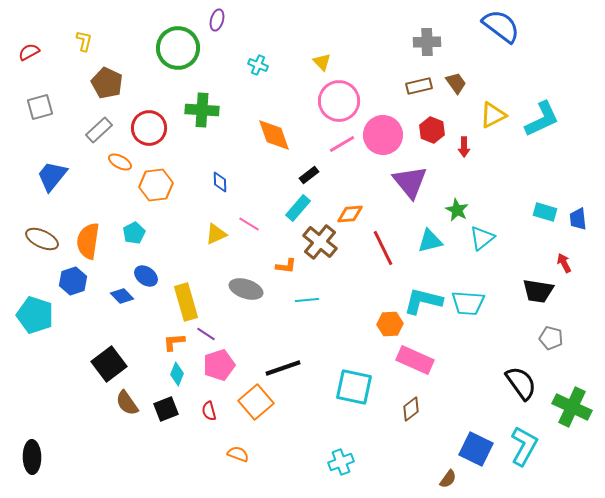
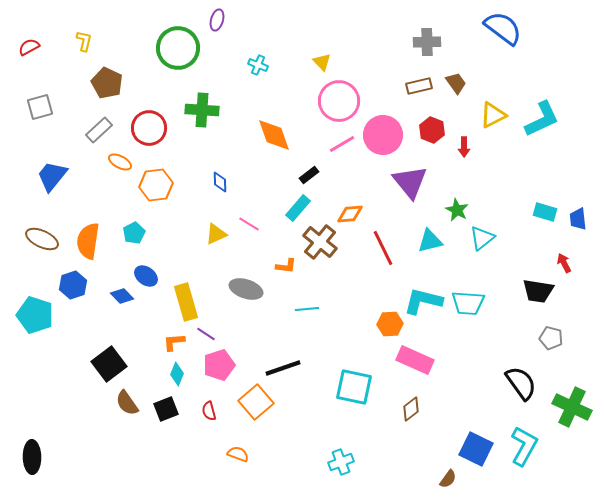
blue semicircle at (501, 26): moved 2 px right, 2 px down
red semicircle at (29, 52): moved 5 px up
blue hexagon at (73, 281): moved 4 px down
cyan line at (307, 300): moved 9 px down
